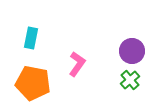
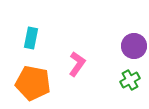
purple circle: moved 2 px right, 5 px up
green cross: rotated 12 degrees clockwise
